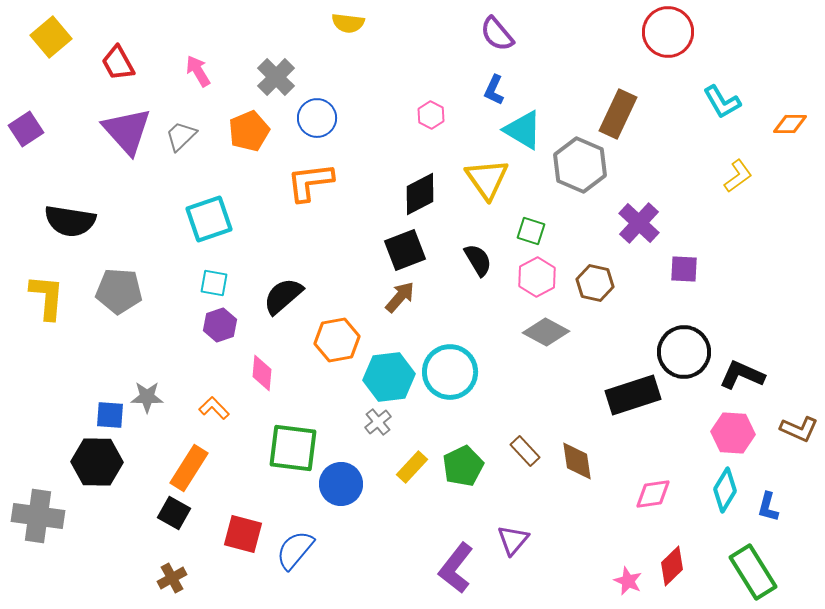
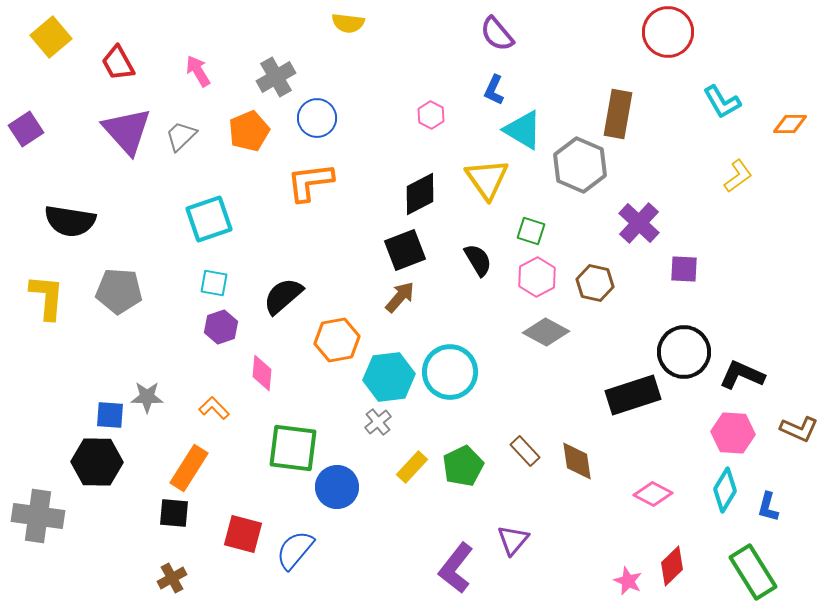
gray cross at (276, 77): rotated 15 degrees clockwise
brown rectangle at (618, 114): rotated 15 degrees counterclockwise
purple hexagon at (220, 325): moved 1 px right, 2 px down
blue circle at (341, 484): moved 4 px left, 3 px down
pink diamond at (653, 494): rotated 36 degrees clockwise
black square at (174, 513): rotated 24 degrees counterclockwise
